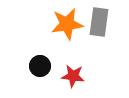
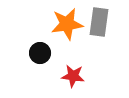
black circle: moved 13 px up
